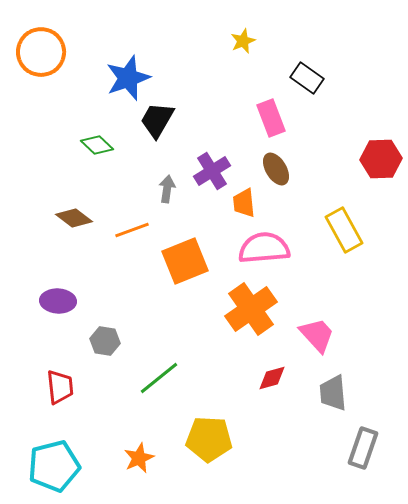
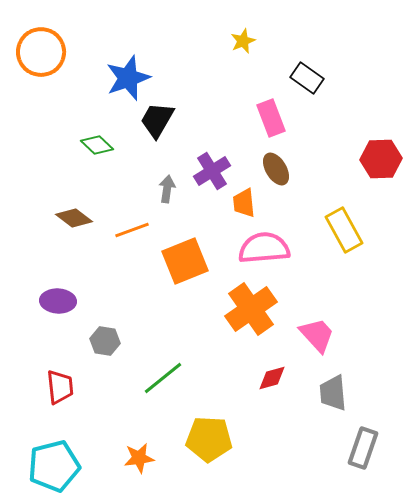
green line: moved 4 px right
orange star: rotated 16 degrees clockwise
